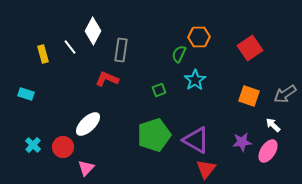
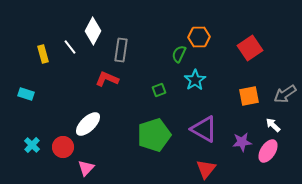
orange square: rotated 30 degrees counterclockwise
purple triangle: moved 8 px right, 11 px up
cyan cross: moved 1 px left
